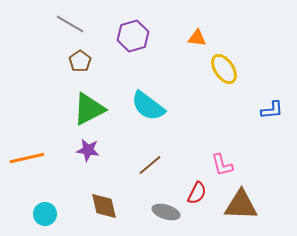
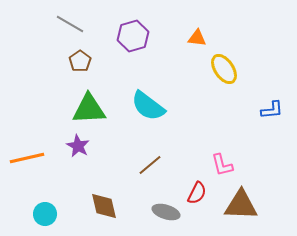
green triangle: rotated 24 degrees clockwise
purple star: moved 10 px left, 4 px up; rotated 20 degrees clockwise
